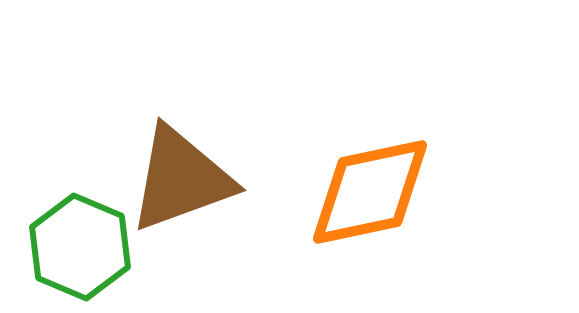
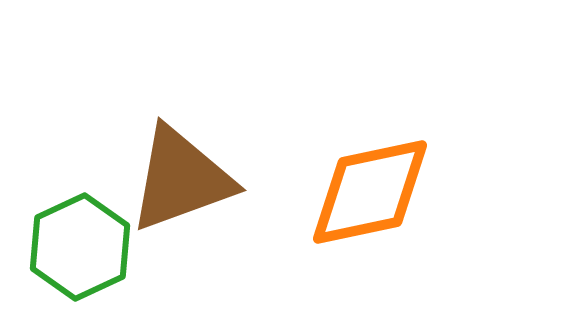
green hexagon: rotated 12 degrees clockwise
